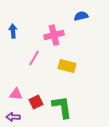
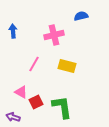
pink line: moved 6 px down
pink triangle: moved 5 px right, 2 px up; rotated 24 degrees clockwise
purple arrow: rotated 16 degrees clockwise
